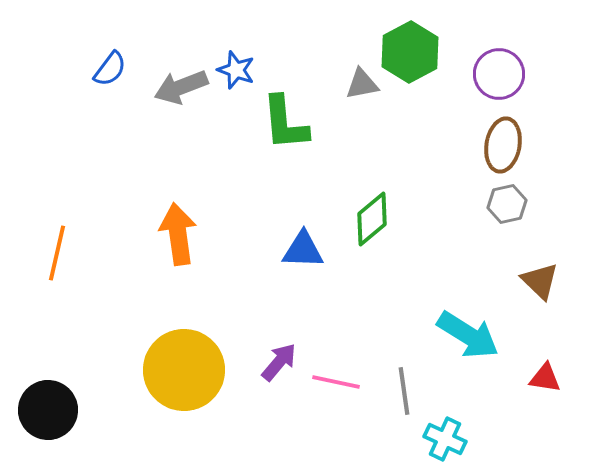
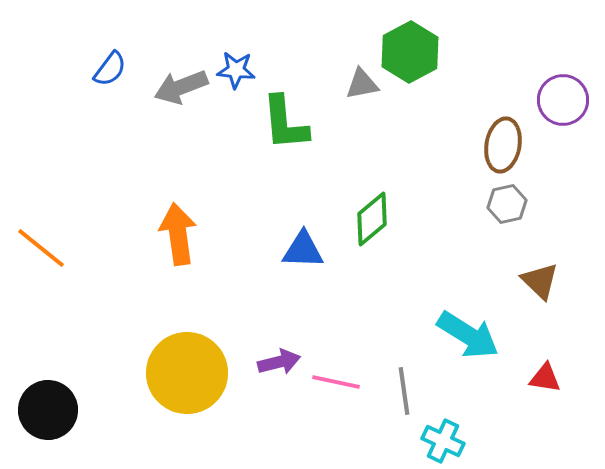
blue star: rotated 15 degrees counterclockwise
purple circle: moved 64 px right, 26 px down
orange line: moved 16 px left, 5 px up; rotated 64 degrees counterclockwise
purple arrow: rotated 36 degrees clockwise
yellow circle: moved 3 px right, 3 px down
cyan cross: moved 2 px left, 2 px down
